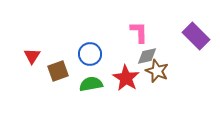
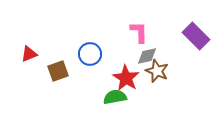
red triangle: moved 3 px left, 2 px up; rotated 36 degrees clockwise
green semicircle: moved 24 px right, 13 px down
